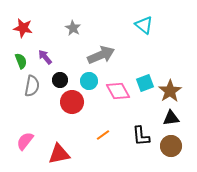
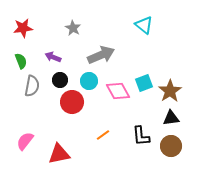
red star: rotated 18 degrees counterclockwise
purple arrow: moved 8 px right; rotated 28 degrees counterclockwise
cyan square: moved 1 px left
